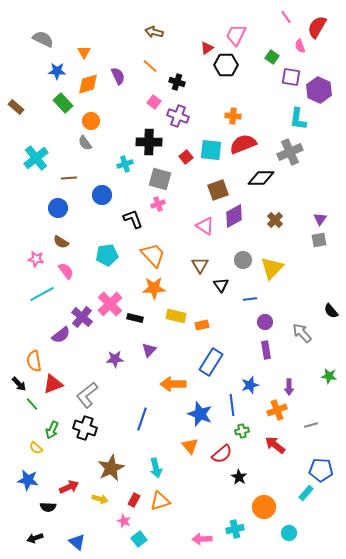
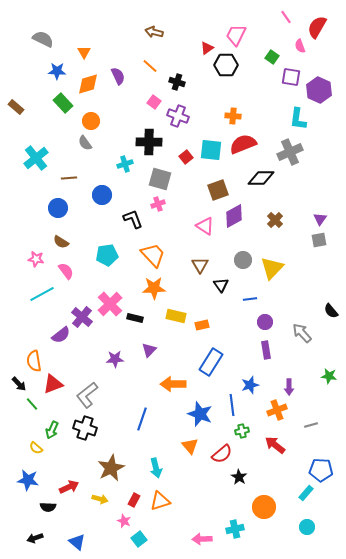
cyan circle at (289, 533): moved 18 px right, 6 px up
